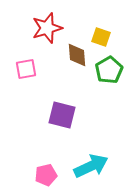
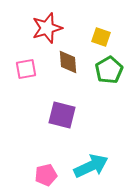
brown diamond: moved 9 px left, 7 px down
